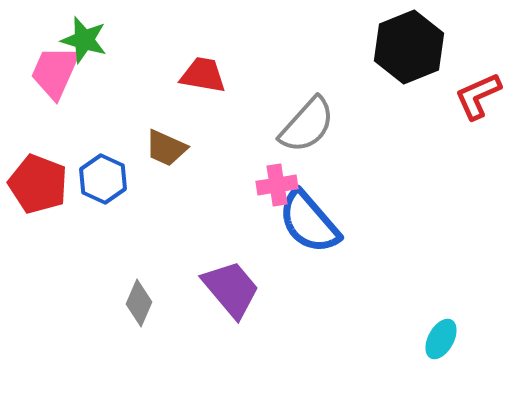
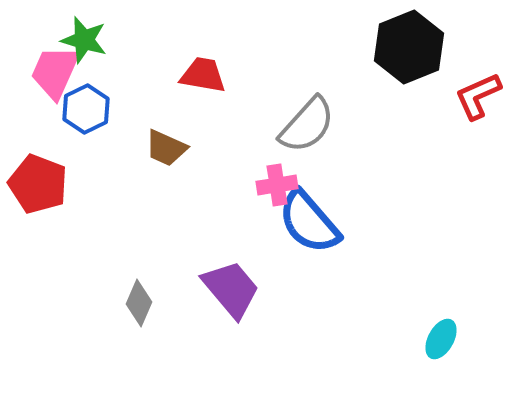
blue hexagon: moved 17 px left, 70 px up; rotated 9 degrees clockwise
